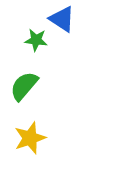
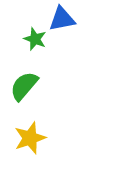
blue triangle: rotated 44 degrees counterclockwise
green star: moved 1 px left, 1 px up; rotated 15 degrees clockwise
